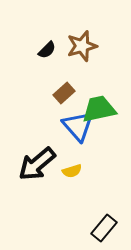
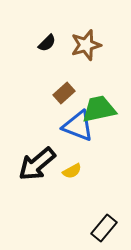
brown star: moved 4 px right, 1 px up
black semicircle: moved 7 px up
blue triangle: rotated 28 degrees counterclockwise
yellow semicircle: rotated 12 degrees counterclockwise
